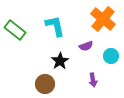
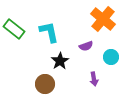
cyan L-shape: moved 6 px left, 6 px down
green rectangle: moved 1 px left, 1 px up
cyan circle: moved 1 px down
purple arrow: moved 1 px right, 1 px up
